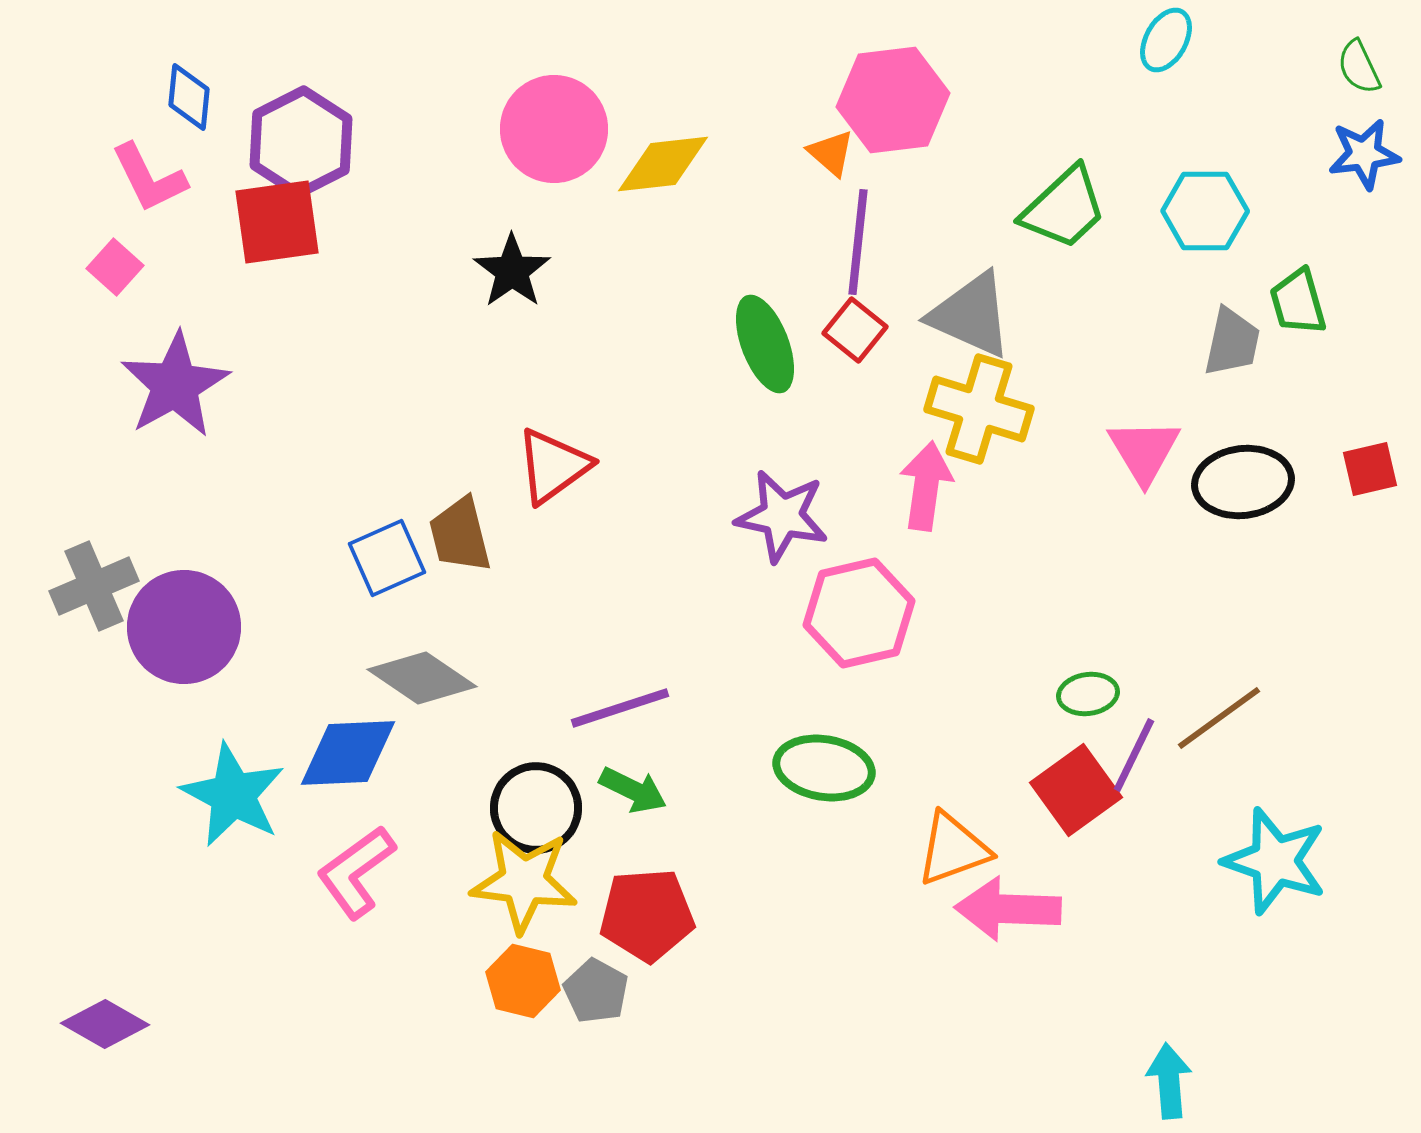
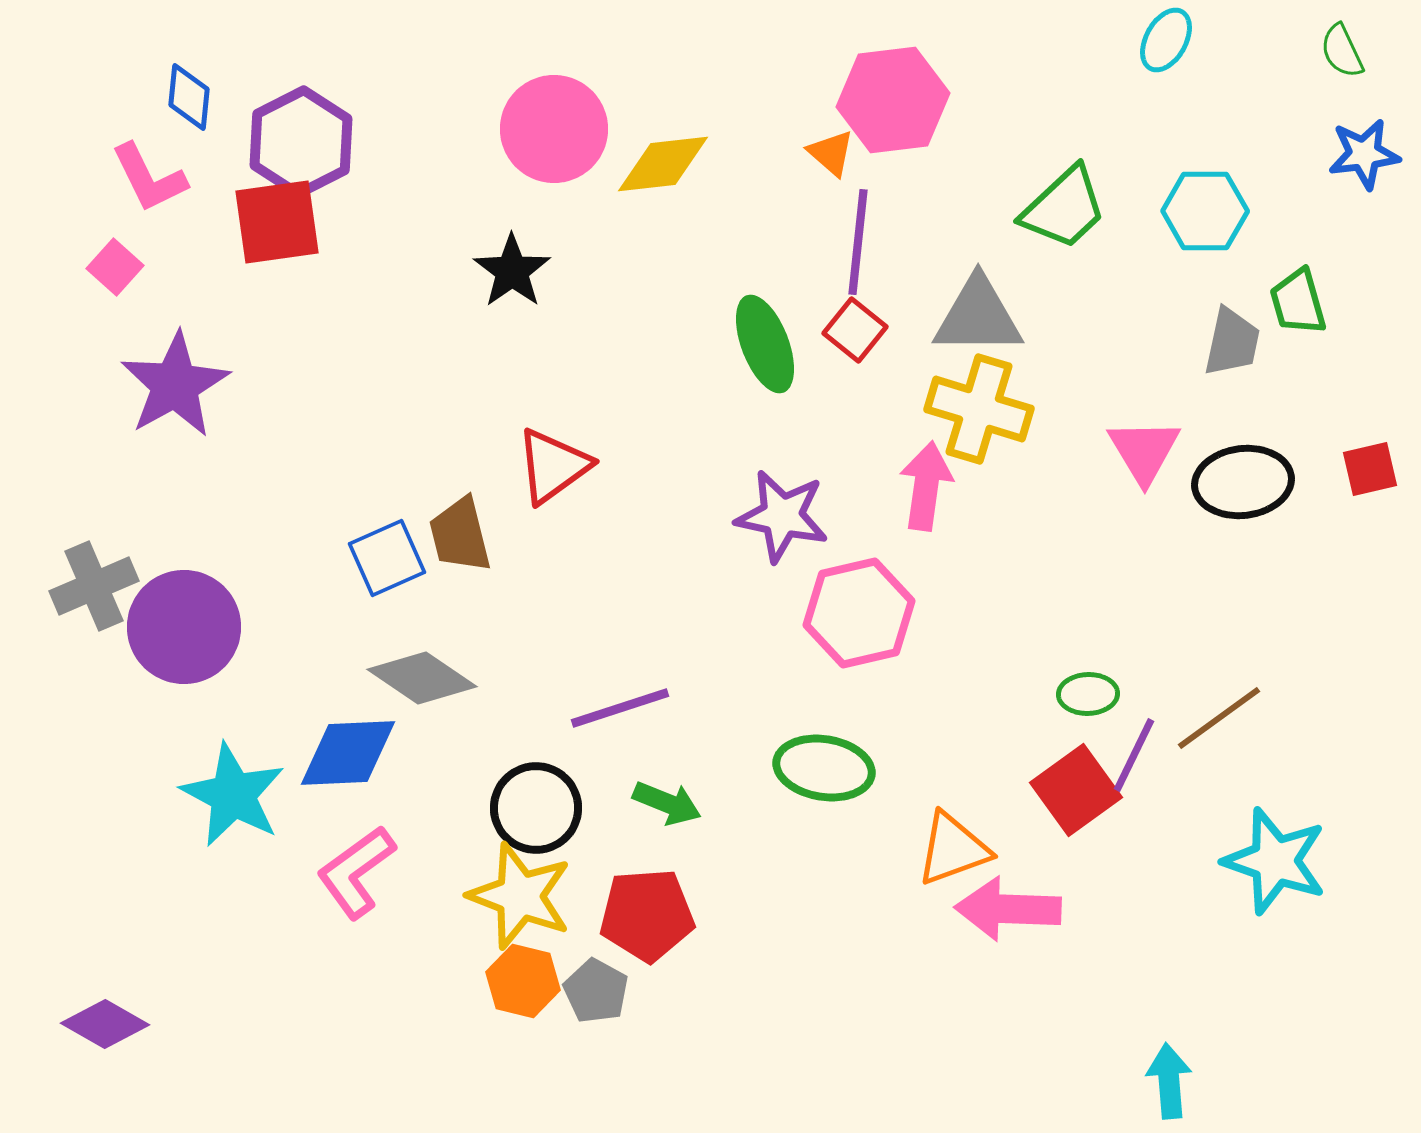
green semicircle at (1359, 67): moved 17 px left, 16 px up
gray triangle at (971, 315): moved 7 px right, 1 px down; rotated 24 degrees counterclockwise
green ellipse at (1088, 694): rotated 6 degrees clockwise
green arrow at (633, 790): moved 34 px right, 13 px down; rotated 4 degrees counterclockwise
yellow star at (524, 881): moved 4 px left, 15 px down; rotated 14 degrees clockwise
